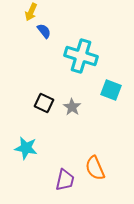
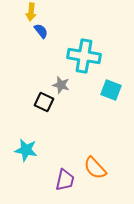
yellow arrow: rotated 18 degrees counterclockwise
blue semicircle: moved 3 px left
cyan cross: moved 3 px right; rotated 8 degrees counterclockwise
black square: moved 1 px up
gray star: moved 11 px left, 22 px up; rotated 18 degrees counterclockwise
cyan star: moved 2 px down
orange semicircle: rotated 20 degrees counterclockwise
